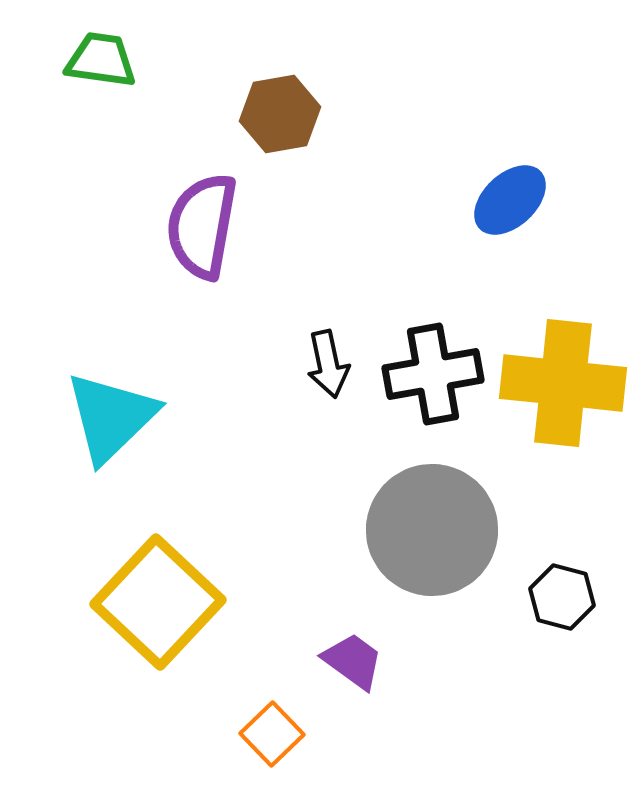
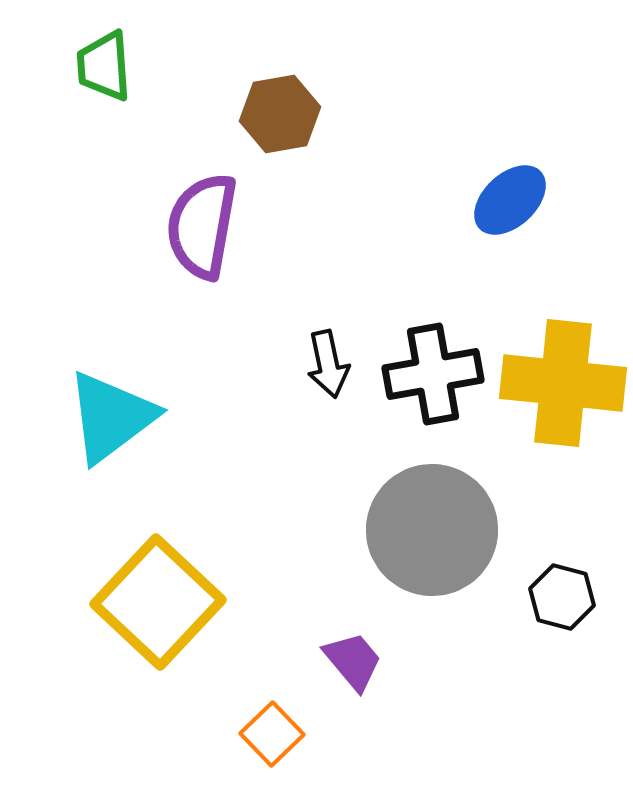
green trapezoid: moved 3 px right, 6 px down; rotated 102 degrees counterclockwise
cyan triangle: rotated 7 degrees clockwise
purple trapezoid: rotated 14 degrees clockwise
